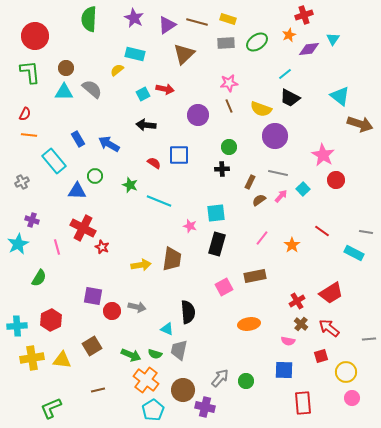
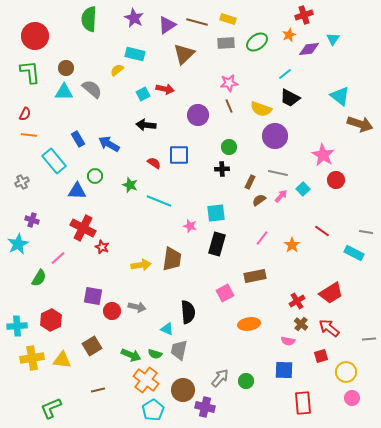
pink line at (57, 247): moved 1 px right, 11 px down; rotated 63 degrees clockwise
pink square at (224, 287): moved 1 px right, 6 px down
